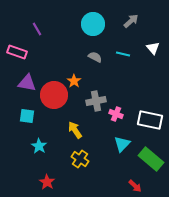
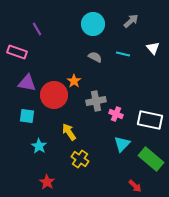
yellow arrow: moved 6 px left, 2 px down
